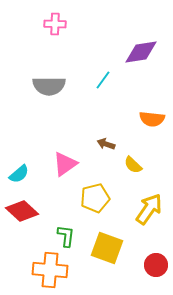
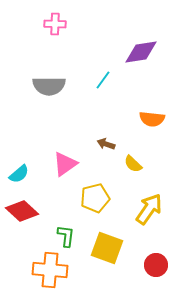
yellow semicircle: moved 1 px up
